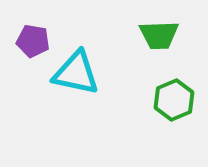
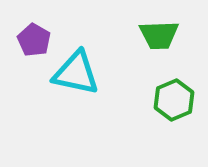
purple pentagon: moved 1 px right, 1 px up; rotated 20 degrees clockwise
